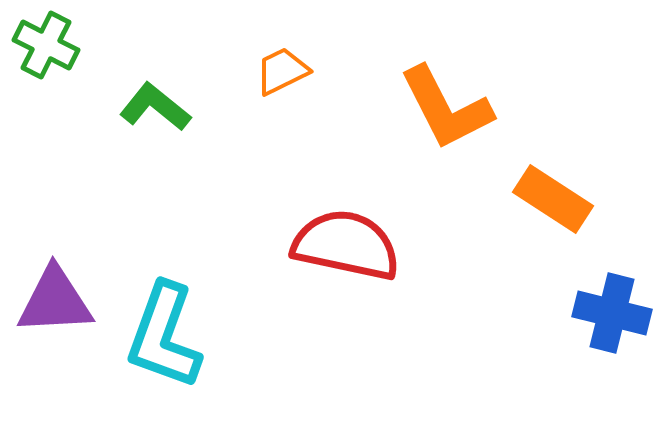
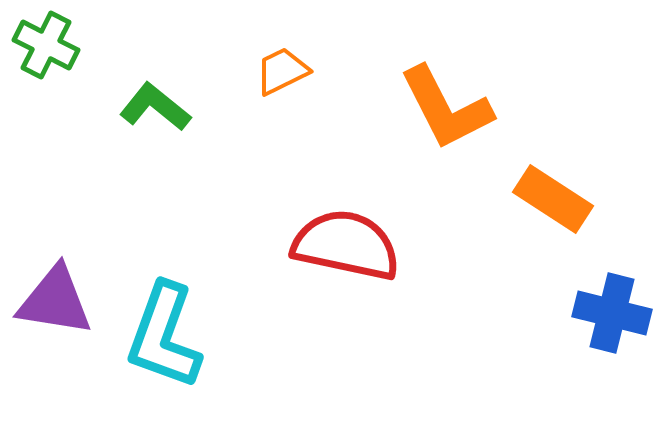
purple triangle: rotated 12 degrees clockwise
